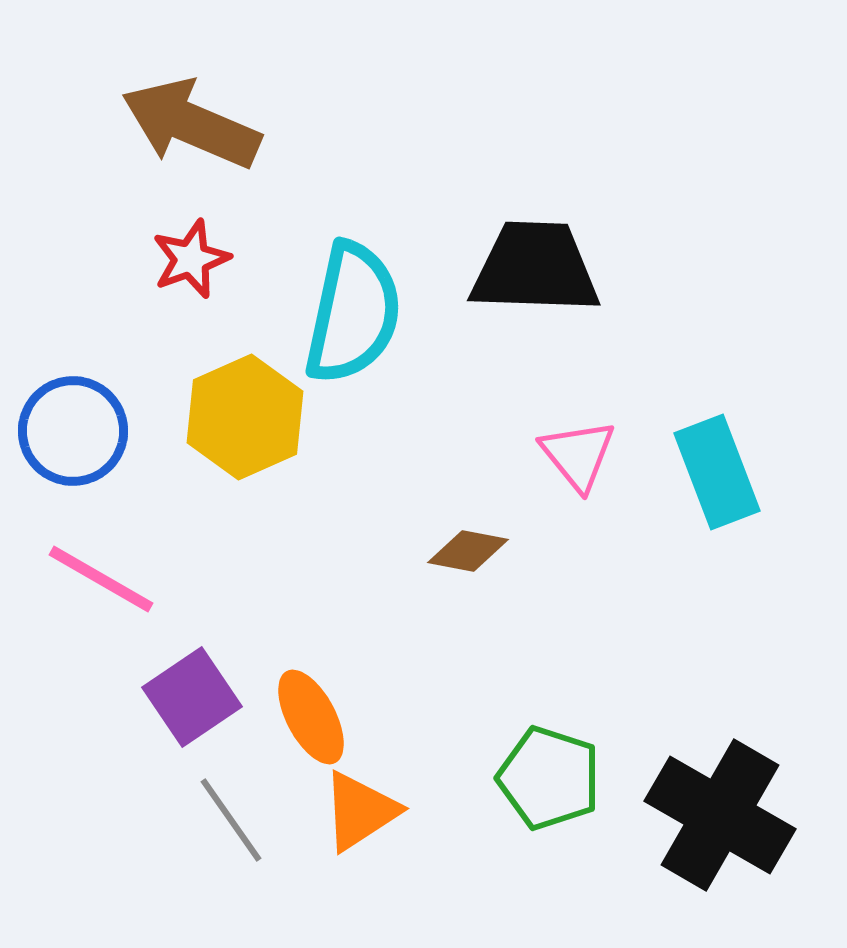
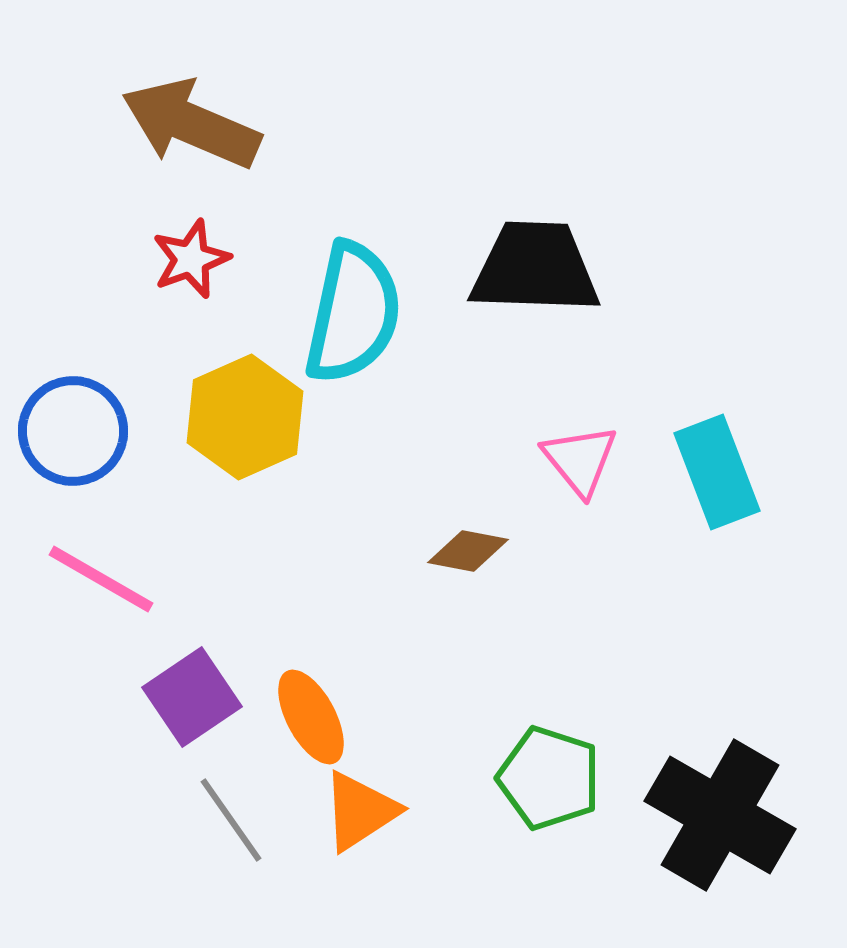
pink triangle: moved 2 px right, 5 px down
